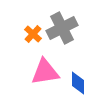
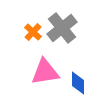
gray cross: rotated 12 degrees counterclockwise
orange cross: moved 2 px up
